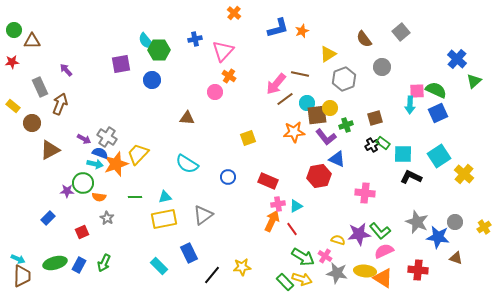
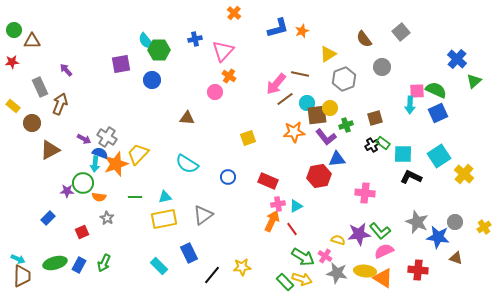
blue triangle at (337, 159): rotated 30 degrees counterclockwise
cyan arrow at (95, 164): rotated 84 degrees clockwise
